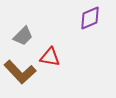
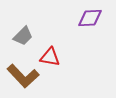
purple diamond: rotated 20 degrees clockwise
brown L-shape: moved 3 px right, 4 px down
